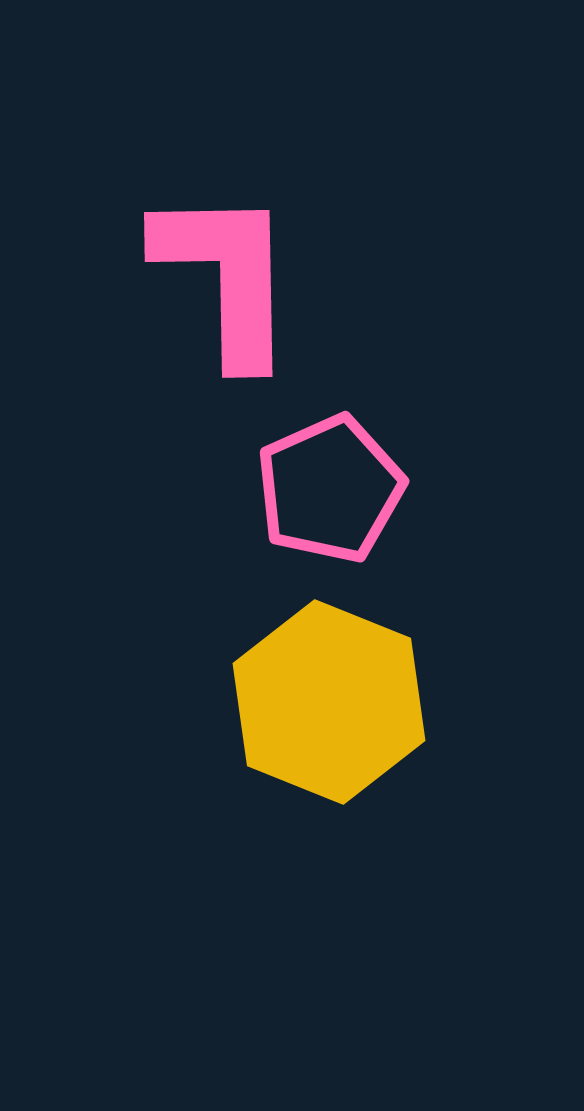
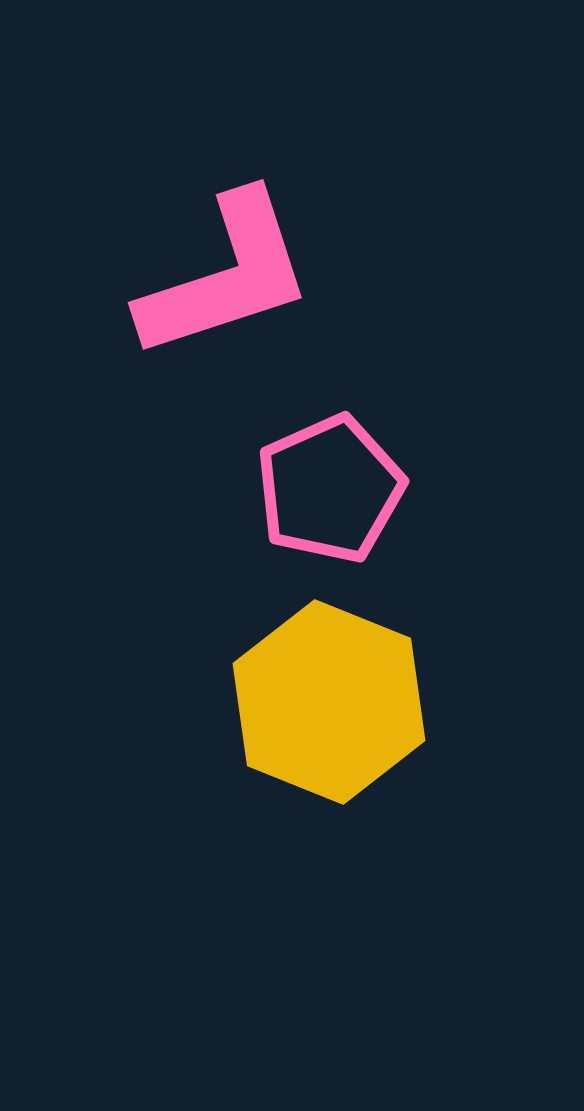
pink L-shape: rotated 73 degrees clockwise
